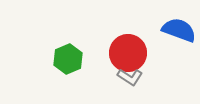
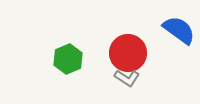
blue semicircle: rotated 16 degrees clockwise
gray L-shape: moved 3 px left, 1 px down
